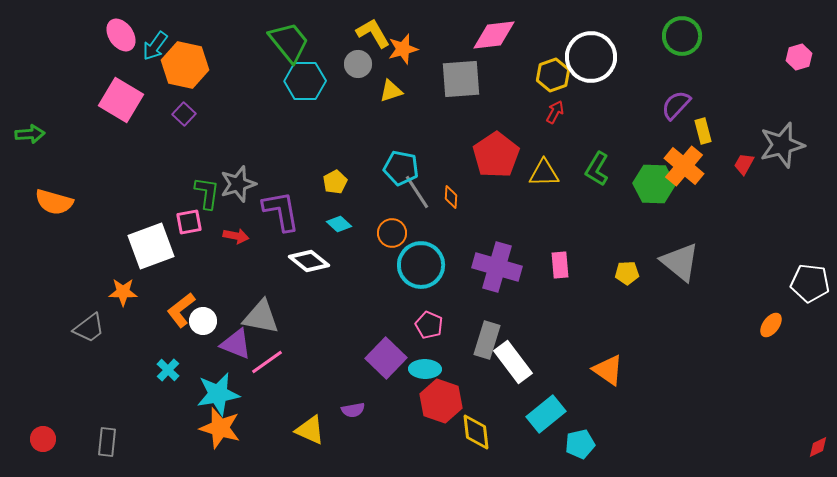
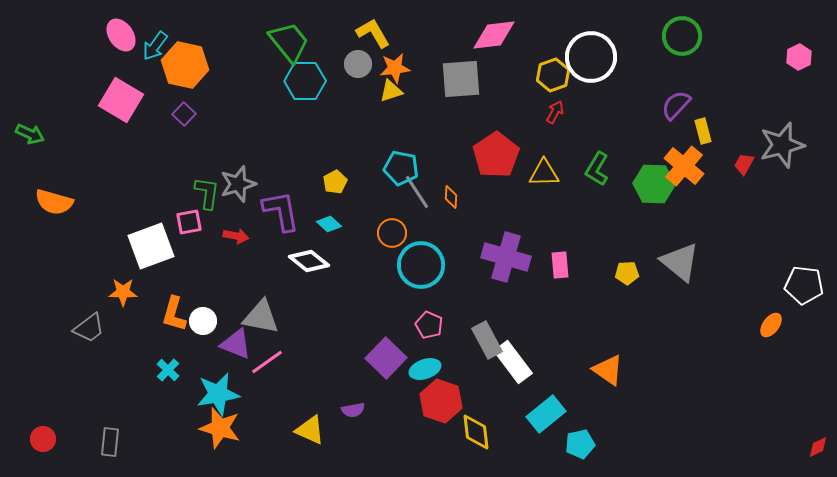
orange star at (403, 49): moved 8 px left, 19 px down; rotated 8 degrees clockwise
pink hexagon at (799, 57): rotated 10 degrees counterclockwise
green arrow at (30, 134): rotated 28 degrees clockwise
cyan diamond at (339, 224): moved 10 px left
purple cross at (497, 267): moved 9 px right, 10 px up
white pentagon at (810, 283): moved 6 px left, 2 px down
orange L-shape at (181, 310): moved 7 px left, 4 px down; rotated 36 degrees counterclockwise
gray rectangle at (487, 340): rotated 45 degrees counterclockwise
cyan ellipse at (425, 369): rotated 20 degrees counterclockwise
gray rectangle at (107, 442): moved 3 px right
